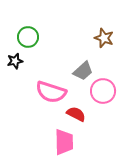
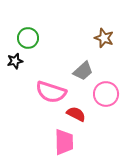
green circle: moved 1 px down
pink circle: moved 3 px right, 3 px down
